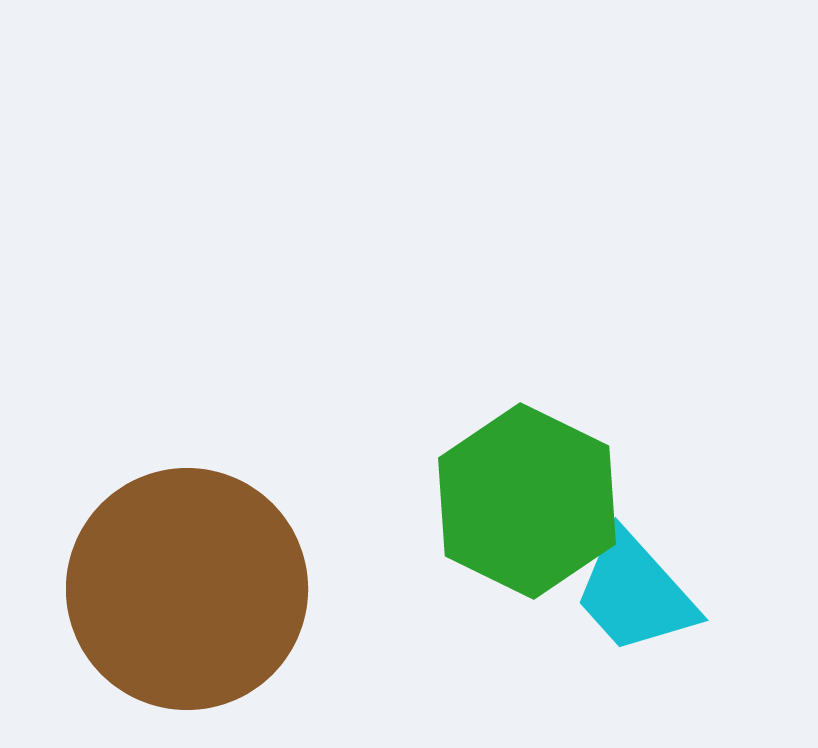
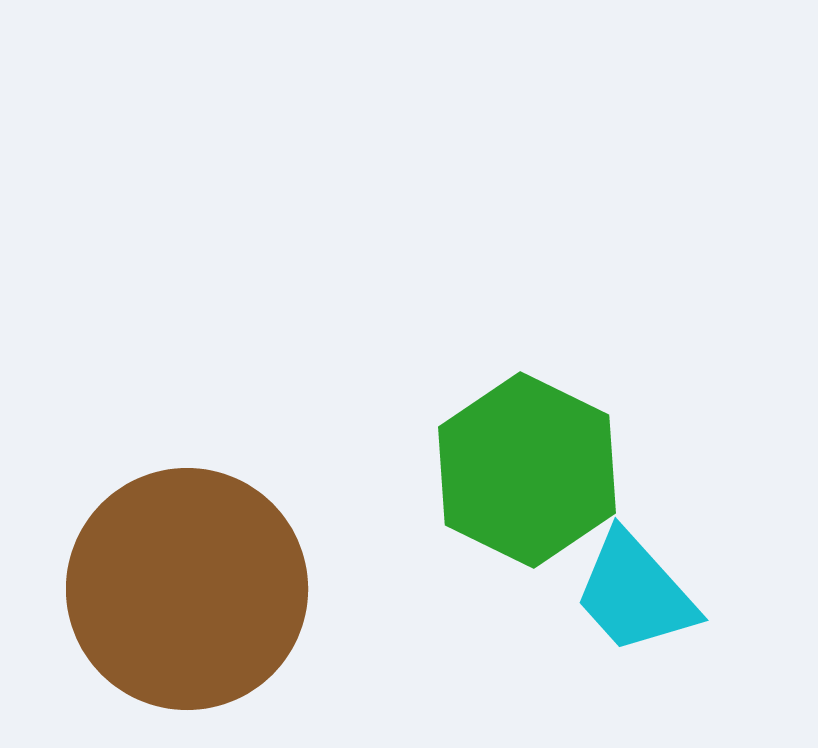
green hexagon: moved 31 px up
